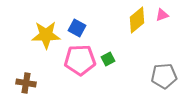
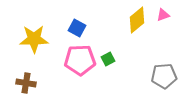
pink triangle: moved 1 px right
yellow star: moved 12 px left, 4 px down
